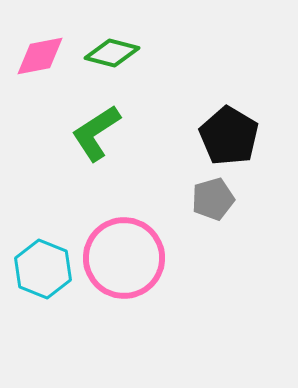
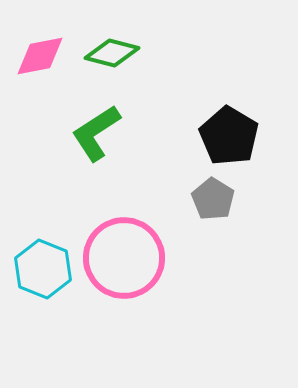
gray pentagon: rotated 24 degrees counterclockwise
